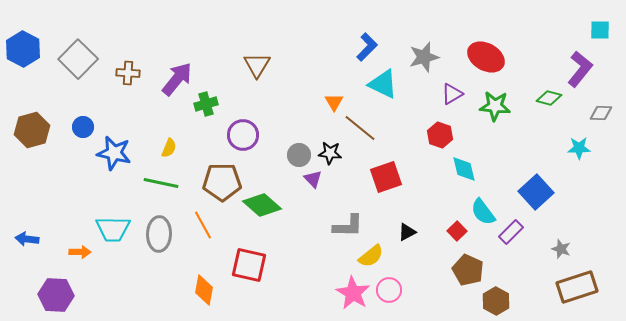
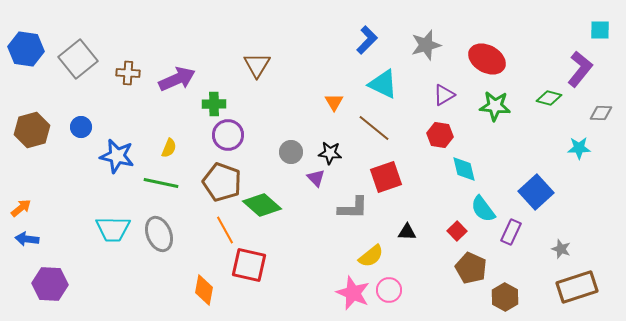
blue L-shape at (367, 47): moved 7 px up
blue hexagon at (23, 49): moved 3 px right; rotated 20 degrees counterclockwise
gray star at (424, 57): moved 2 px right, 12 px up
red ellipse at (486, 57): moved 1 px right, 2 px down
gray square at (78, 59): rotated 6 degrees clockwise
purple arrow at (177, 79): rotated 27 degrees clockwise
purple triangle at (452, 94): moved 8 px left, 1 px down
green cross at (206, 104): moved 8 px right; rotated 15 degrees clockwise
blue circle at (83, 127): moved 2 px left
brown line at (360, 128): moved 14 px right
purple circle at (243, 135): moved 15 px left
red hexagon at (440, 135): rotated 10 degrees counterclockwise
blue star at (114, 153): moved 3 px right, 3 px down
gray circle at (299, 155): moved 8 px left, 3 px up
purple triangle at (313, 179): moved 3 px right, 1 px up
brown pentagon at (222, 182): rotated 21 degrees clockwise
cyan semicircle at (483, 212): moved 3 px up
orange line at (203, 225): moved 22 px right, 5 px down
gray L-shape at (348, 226): moved 5 px right, 18 px up
black triangle at (407, 232): rotated 30 degrees clockwise
purple rectangle at (511, 232): rotated 20 degrees counterclockwise
gray ellipse at (159, 234): rotated 24 degrees counterclockwise
orange arrow at (80, 252): moved 59 px left, 44 px up; rotated 40 degrees counterclockwise
brown pentagon at (468, 270): moved 3 px right, 2 px up
pink star at (353, 293): rotated 8 degrees counterclockwise
purple hexagon at (56, 295): moved 6 px left, 11 px up
brown hexagon at (496, 301): moved 9 px right, 4 px up
